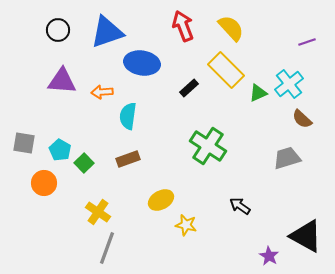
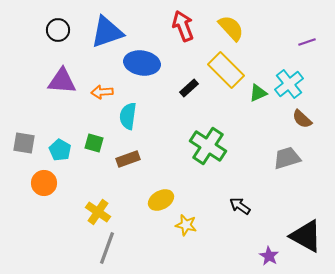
green square: moved 10 px right, 20 px up; rotated 30 degrees counterclockwise
